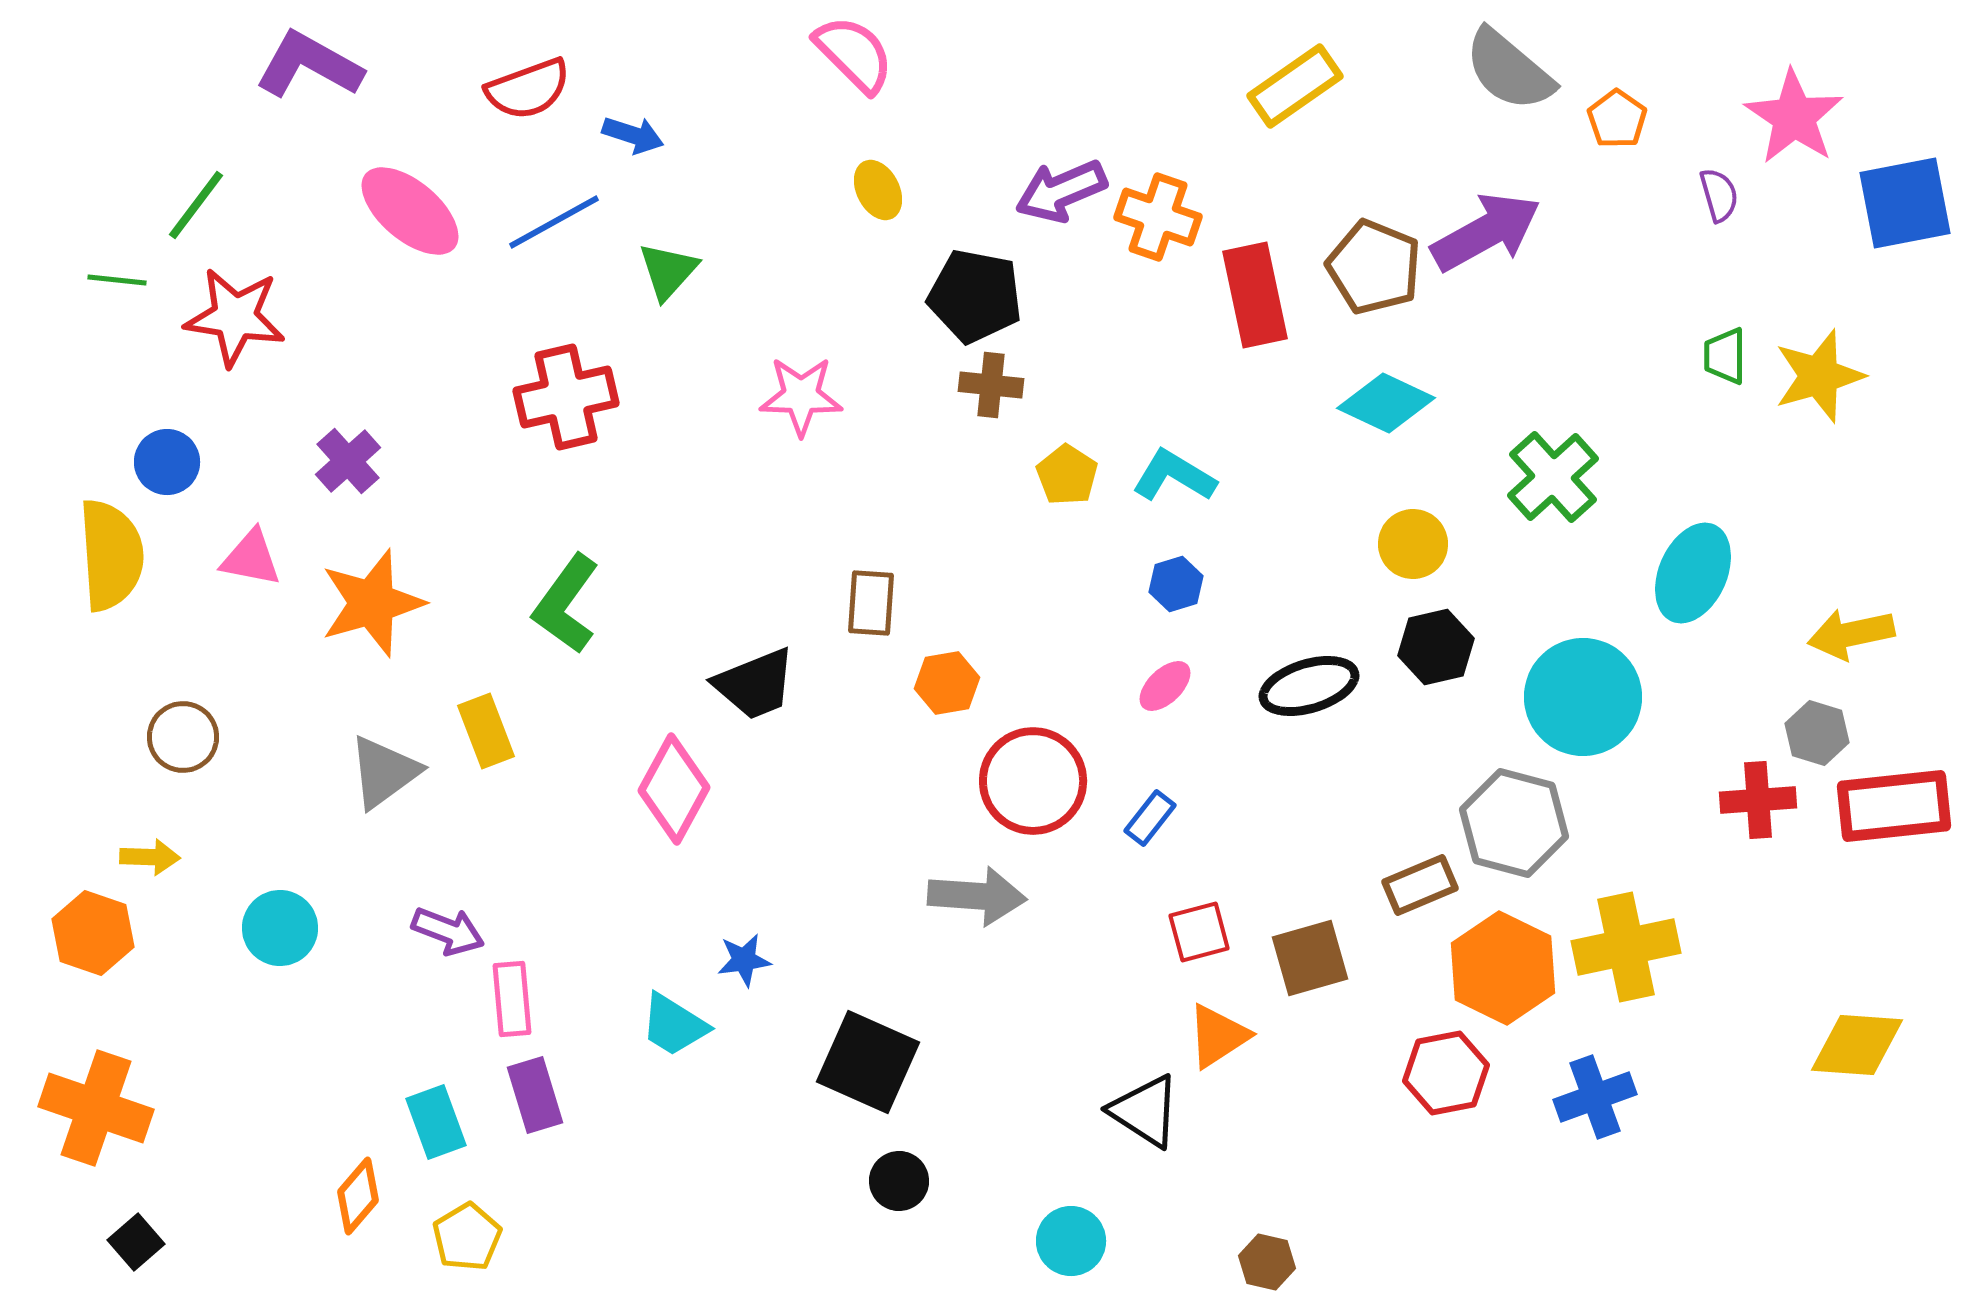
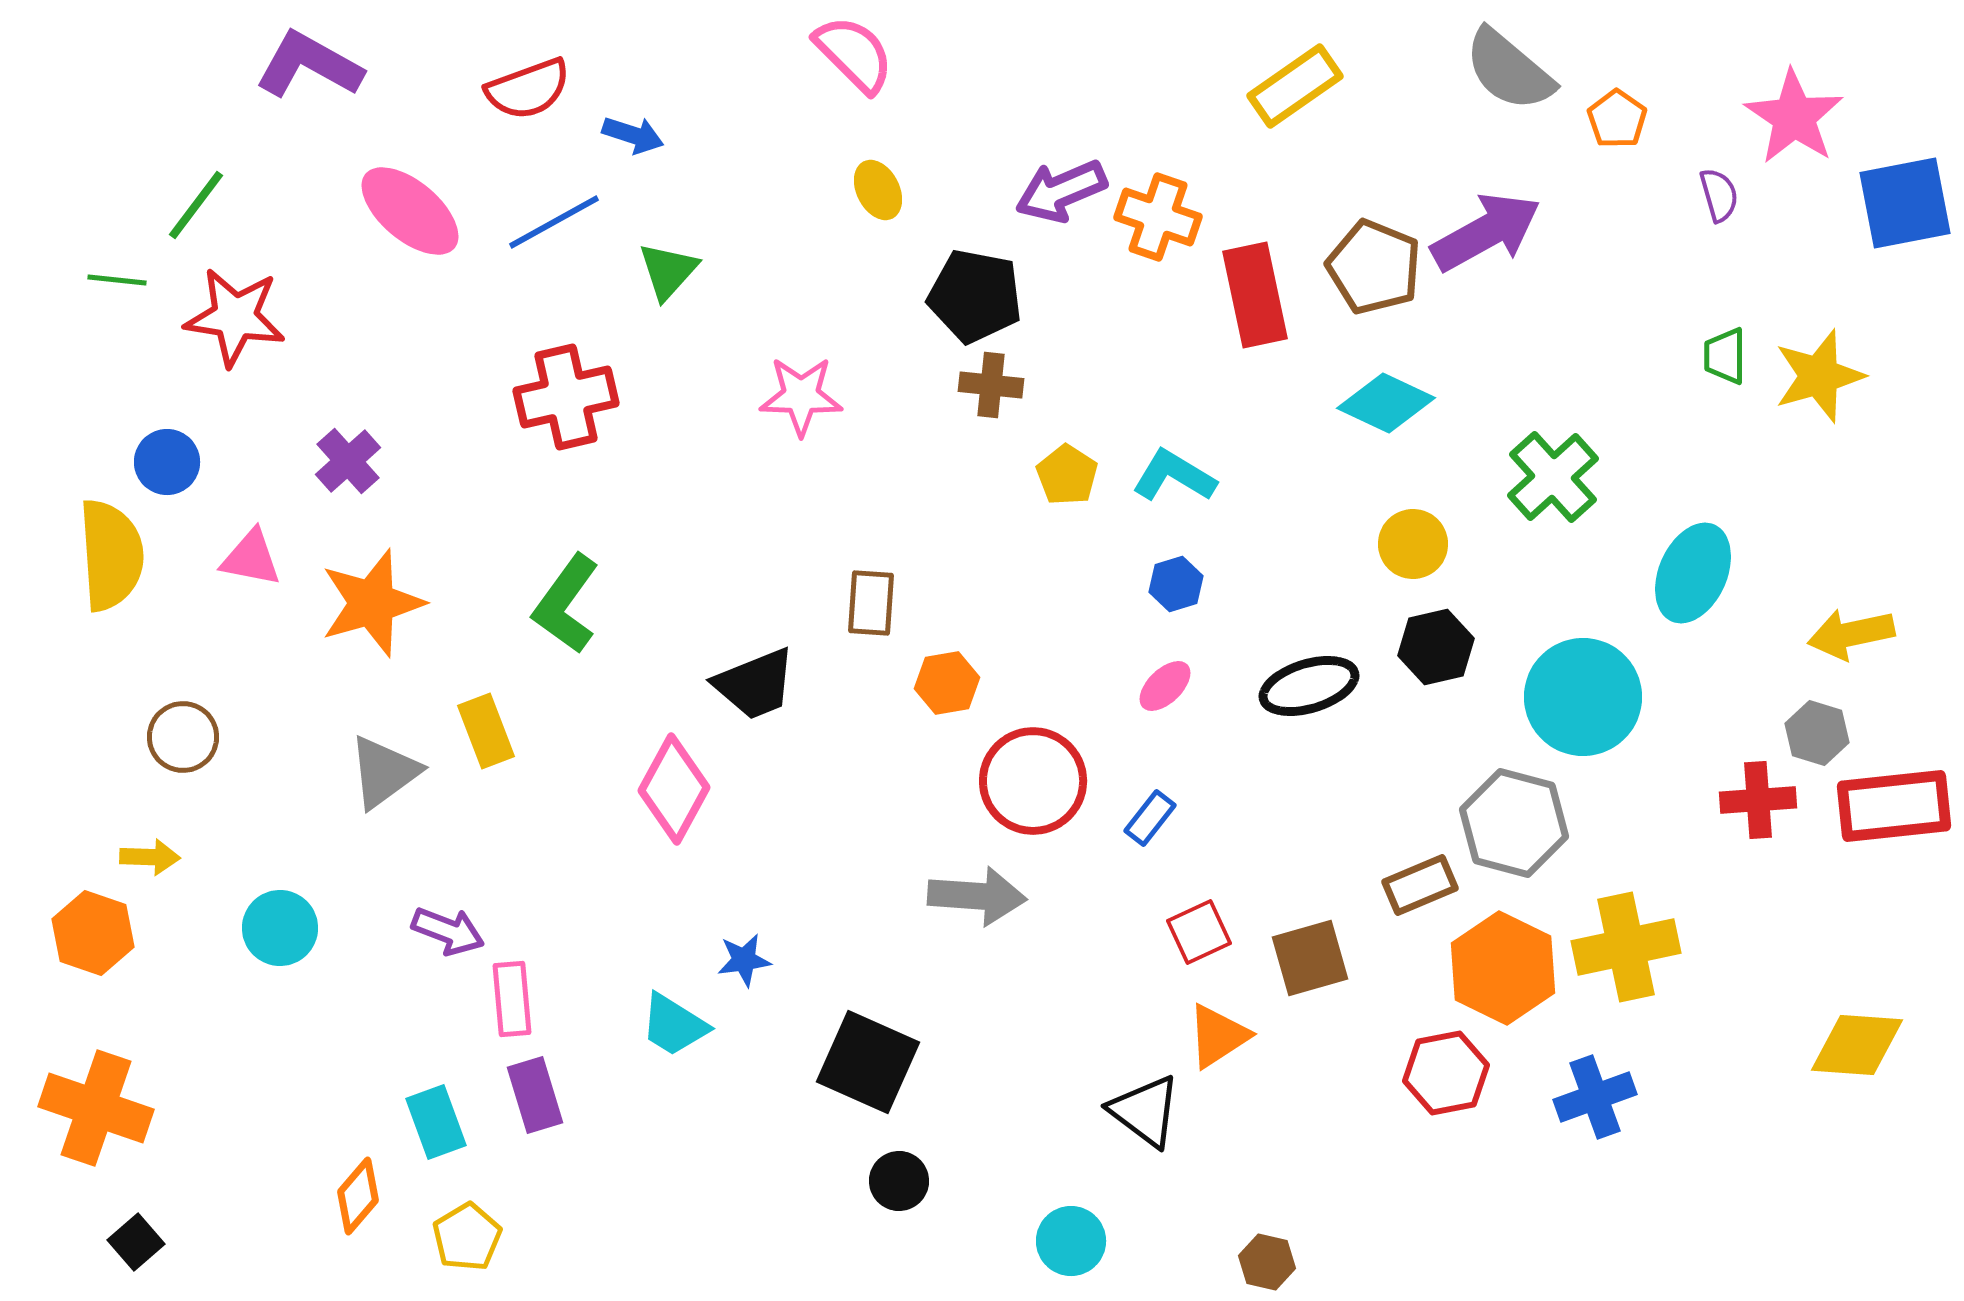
red square at (1199, 932): rotated 10 degrees counterclockwise
black triangle at (1145, 1111): rotated 4 degrees clockwise
